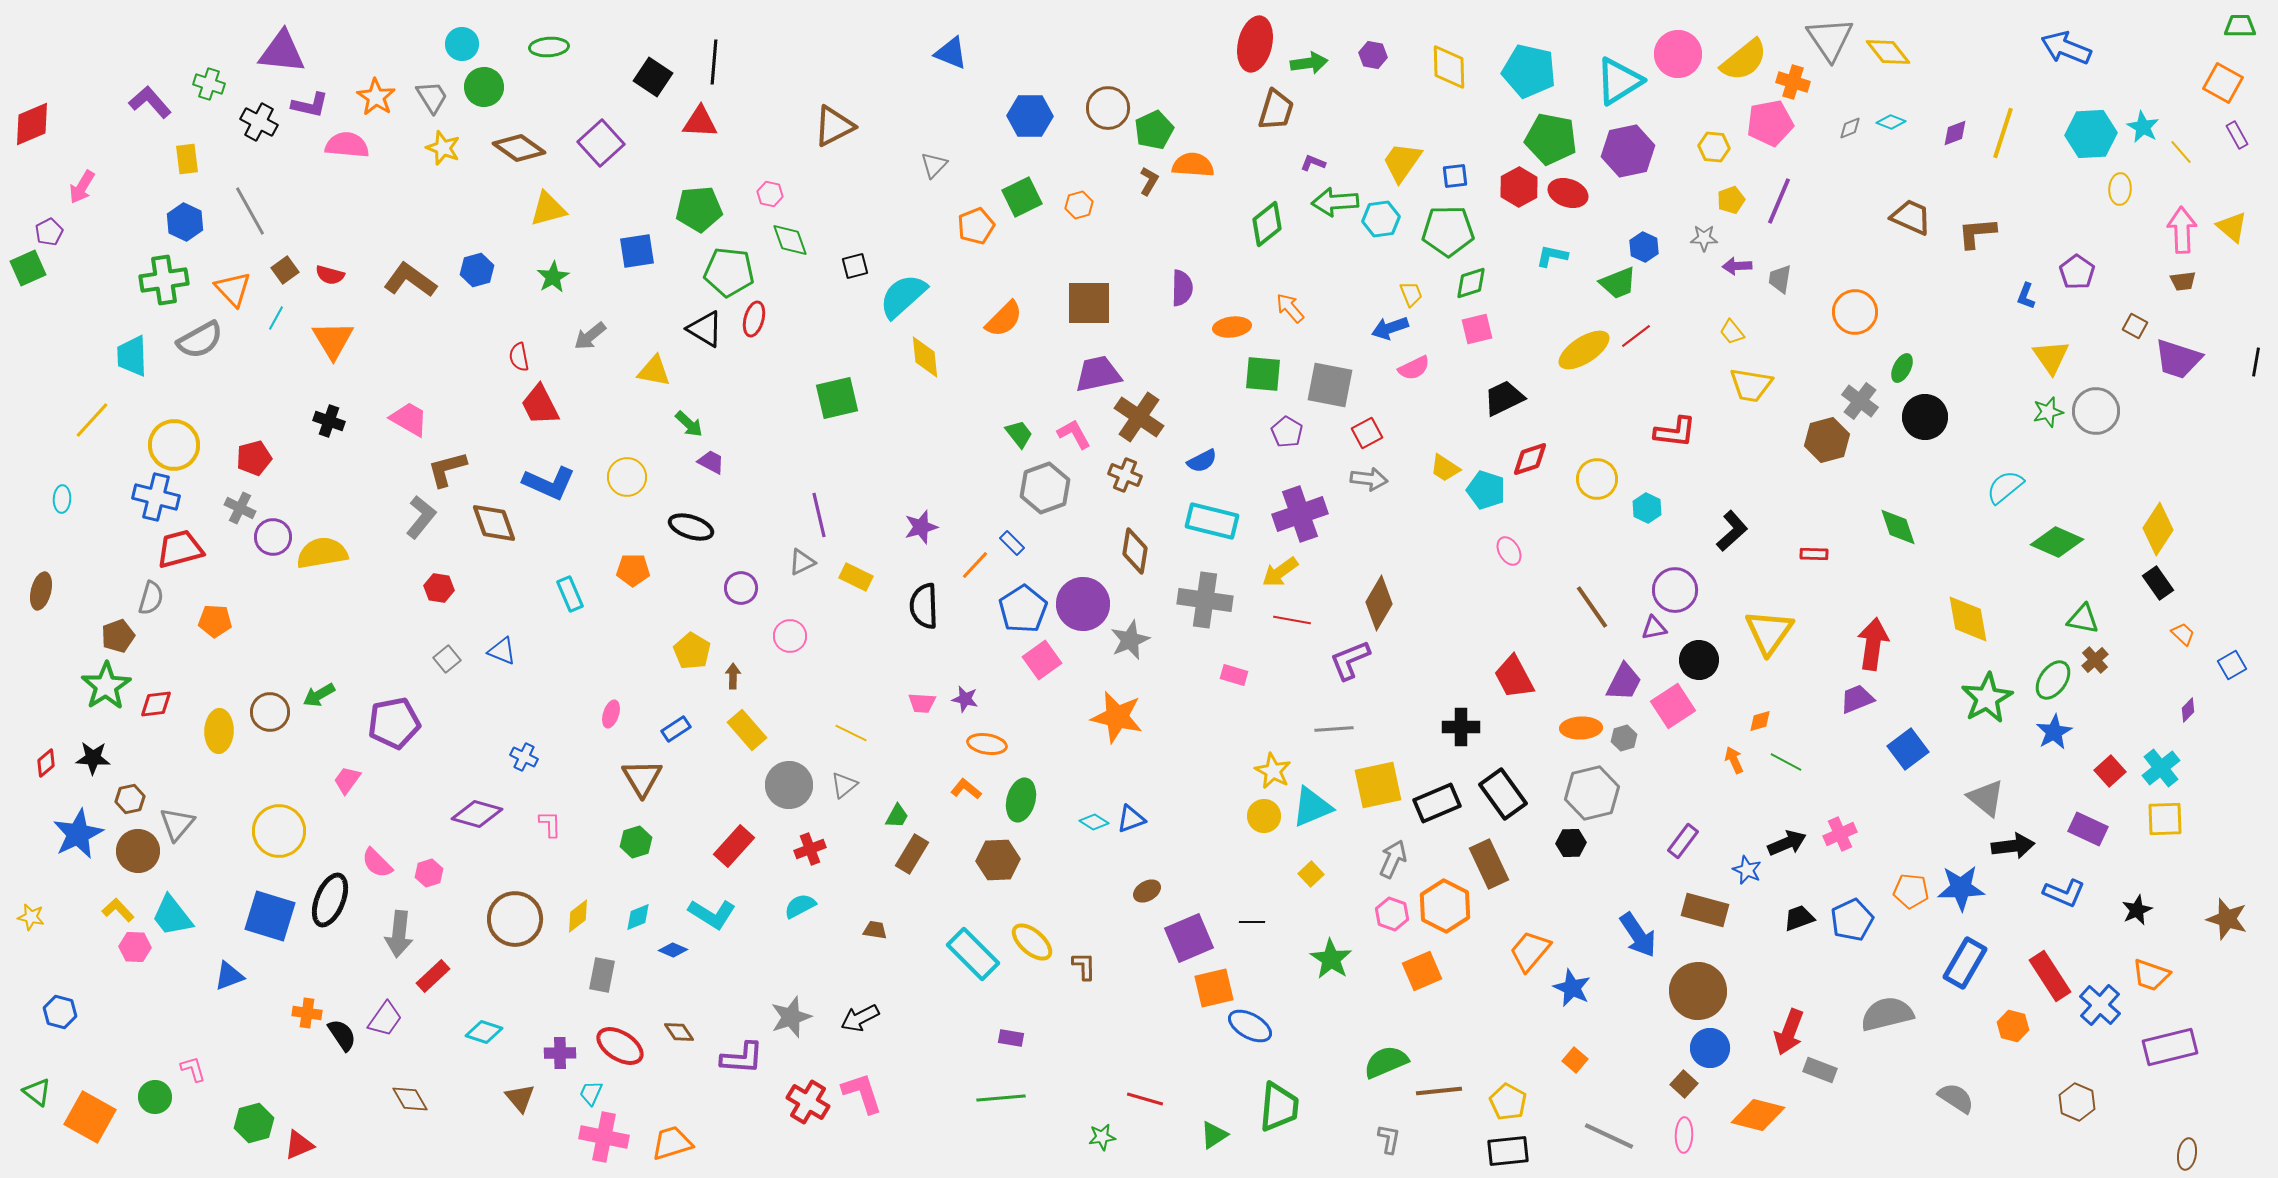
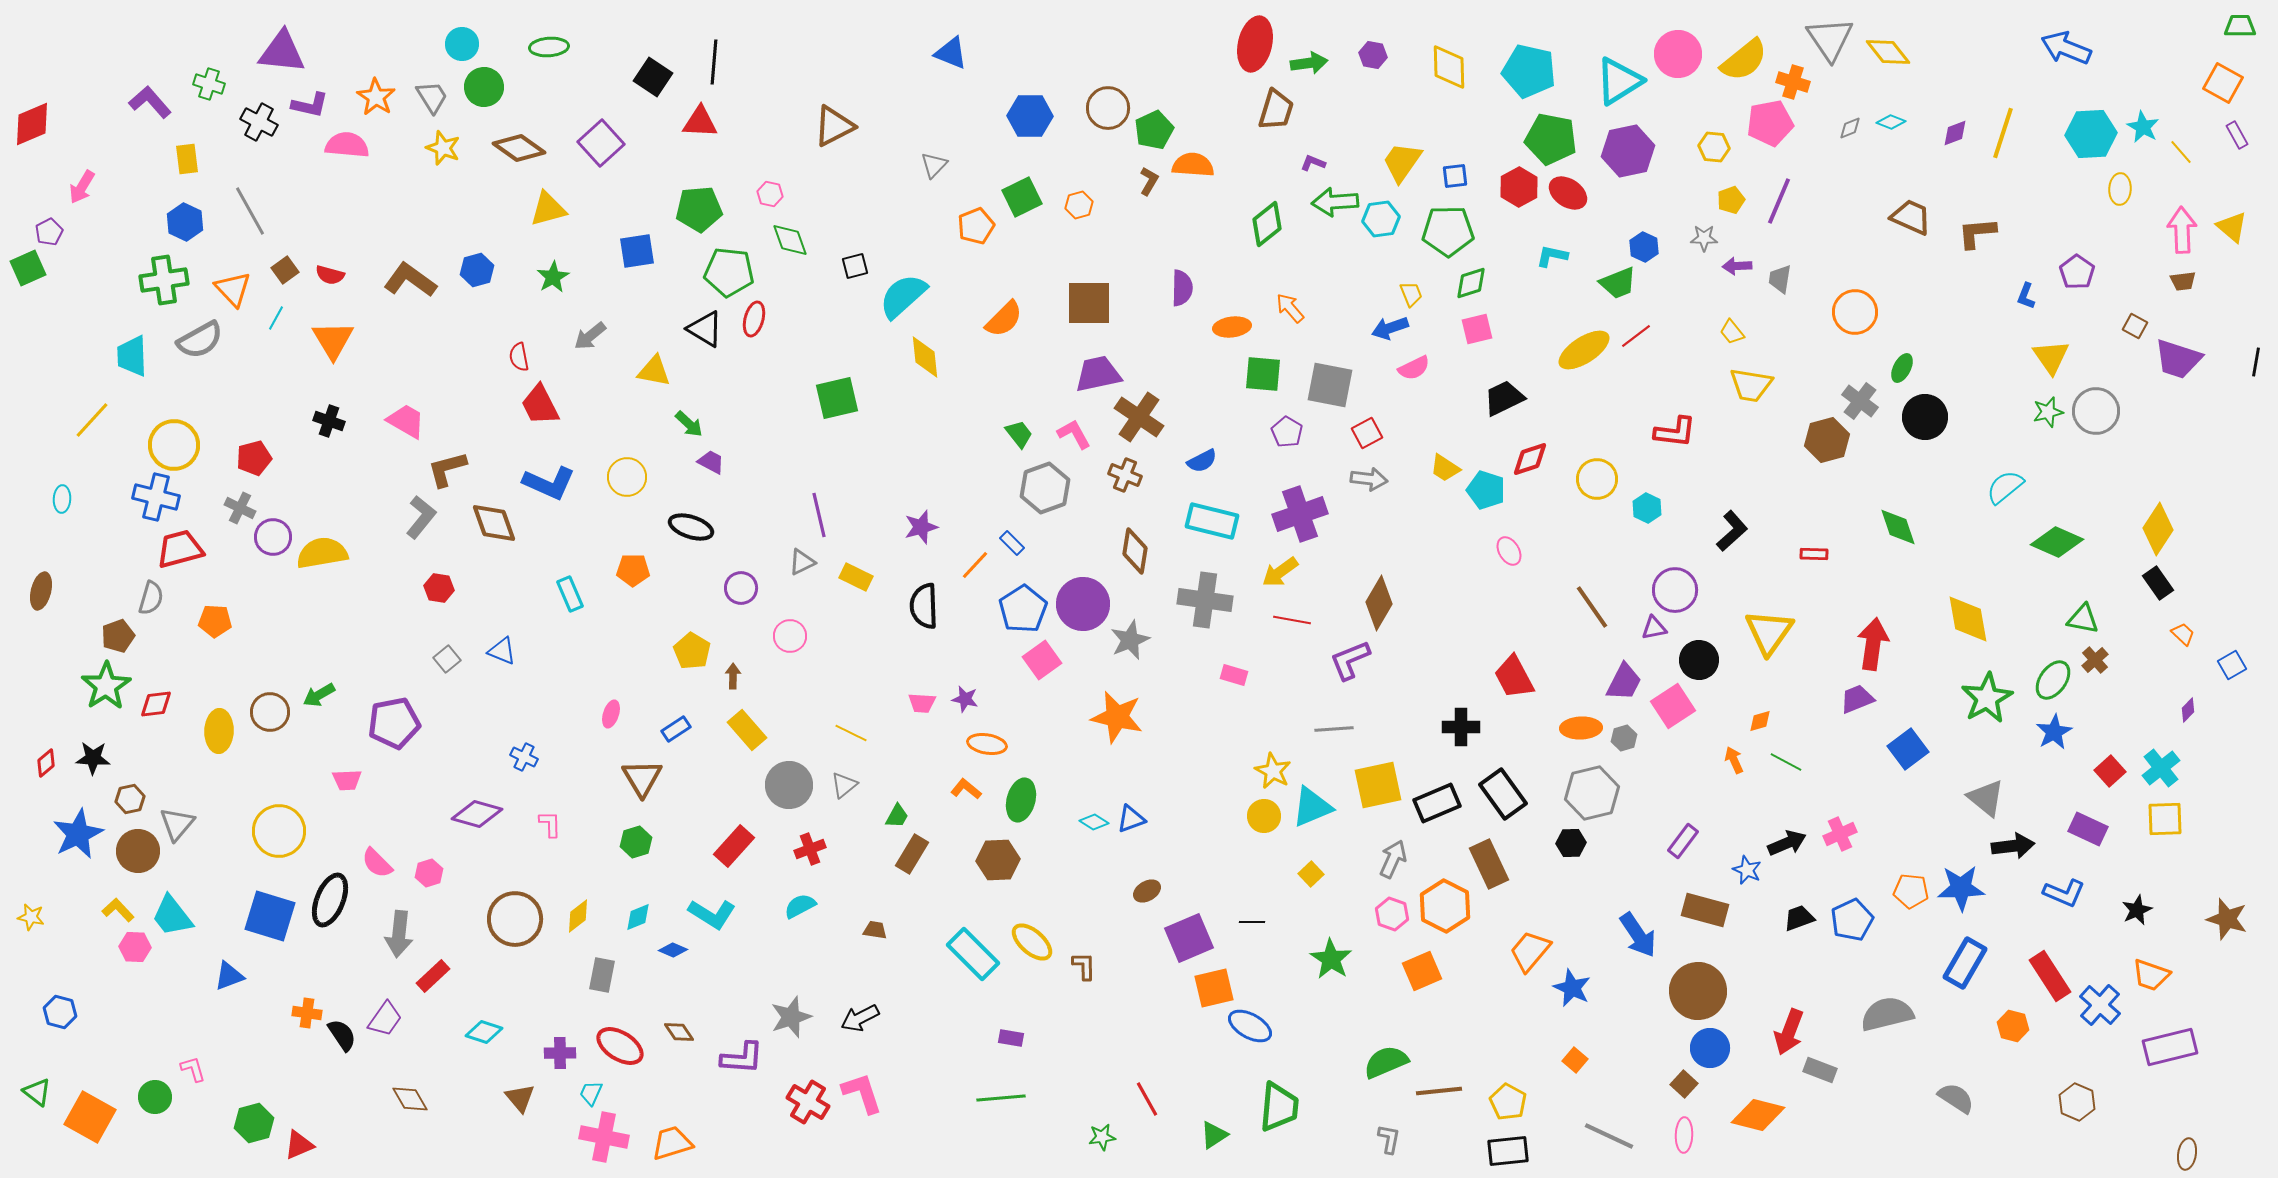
red ellipse at (1568, 193): rotated 15 degrees clockwise
pink trapezoid at (409, 419): moved 3 px left, 2 px down
pink trapezoid at (347, 780): rotated 128 degrees counterclockwise
red line at (1145, 1099): moved 2 px right; rotated 45 degrees clockwise
